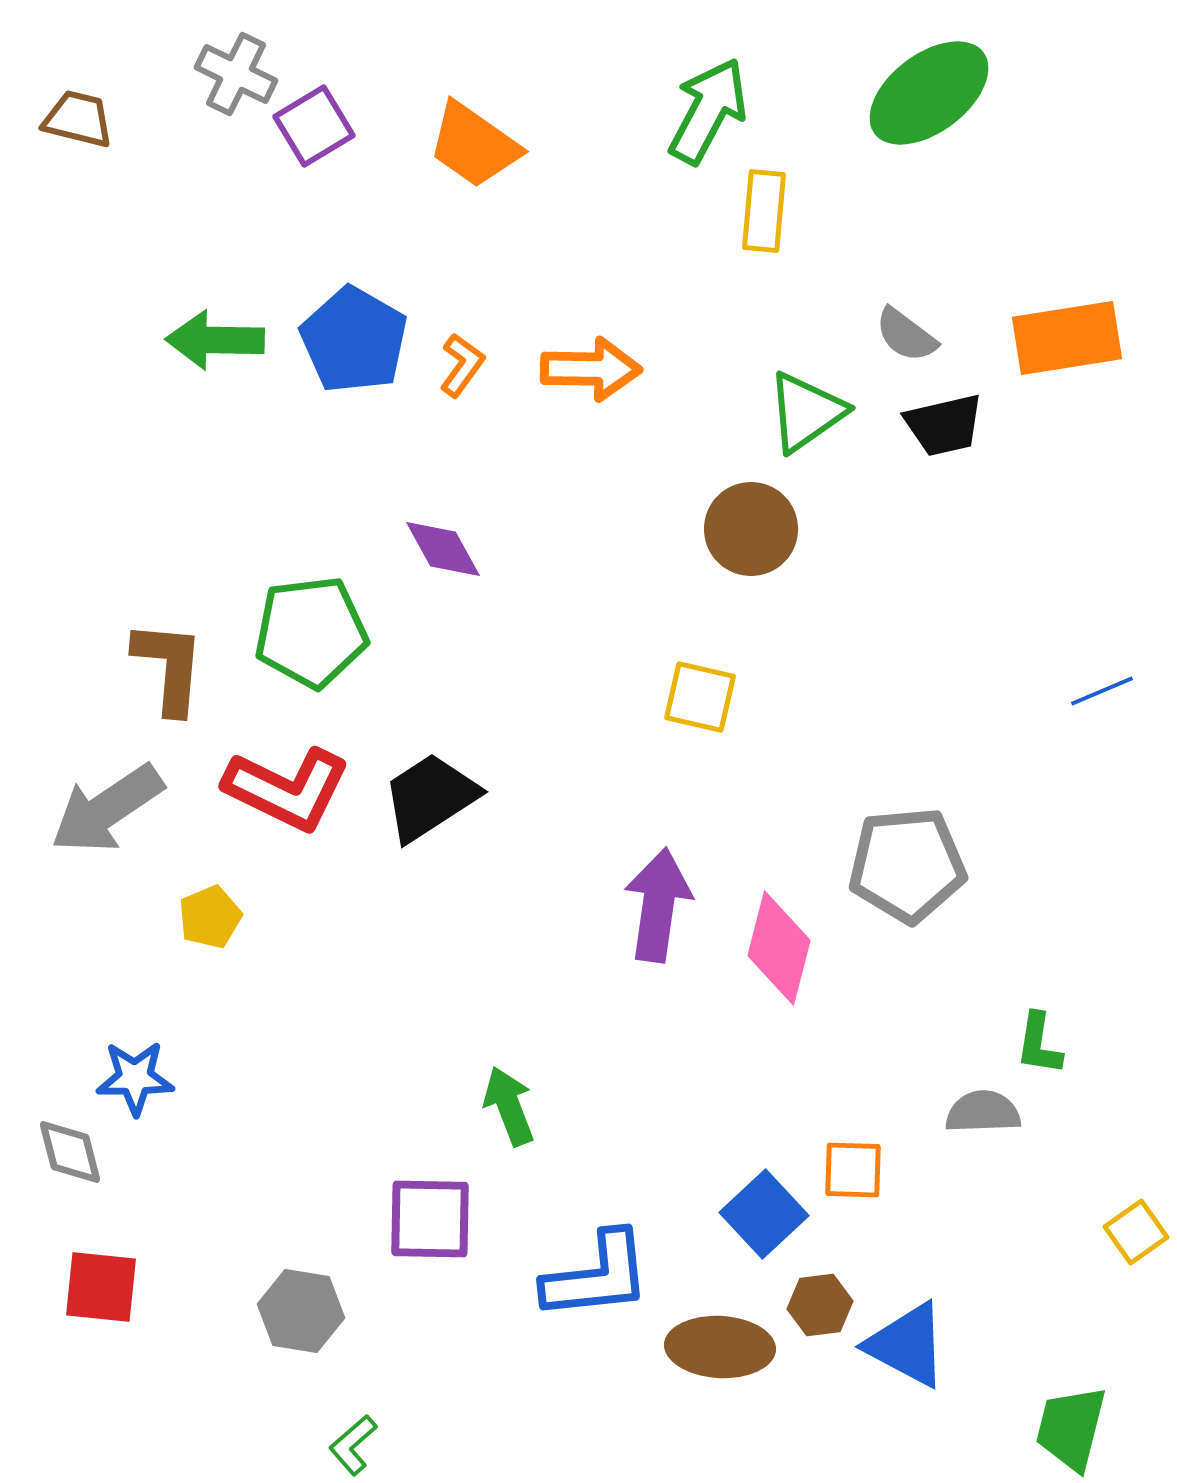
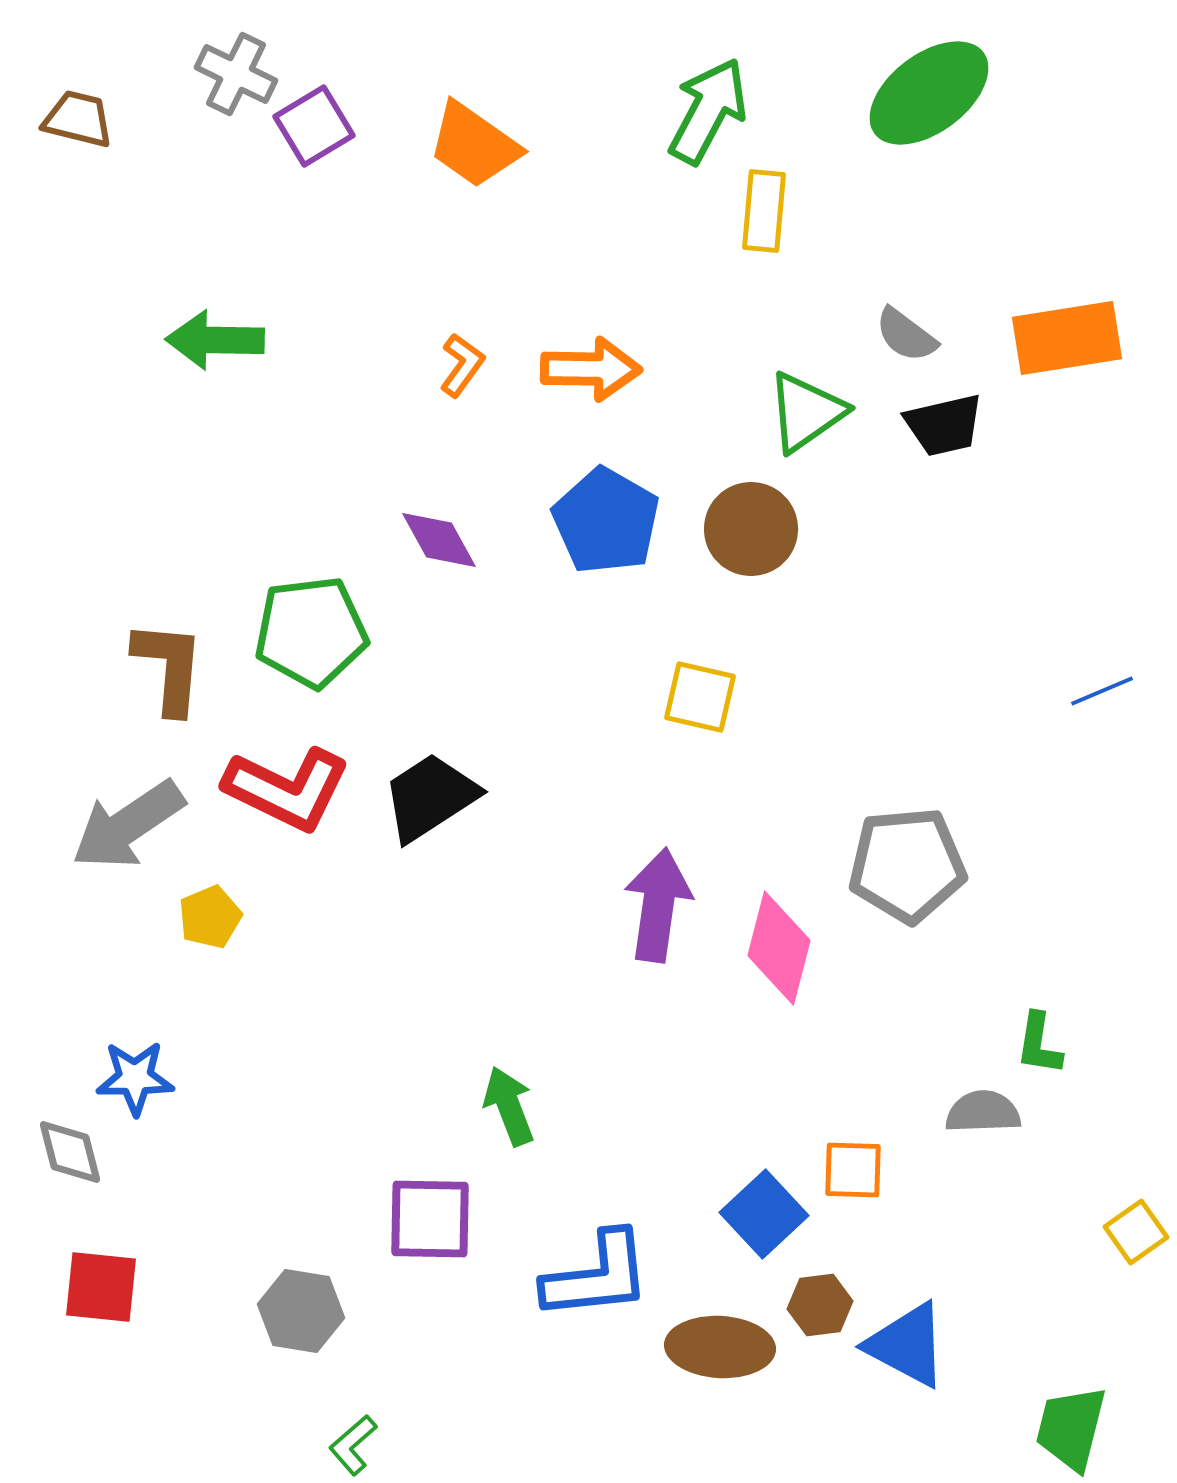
blue pentagon at (354, 340): moved 252 px right, 181 px down
purple diamond at (443, 549): moved 4 px left, 9 px up
gray arrow at (107, 809): moved 21 px right, 16 px down
